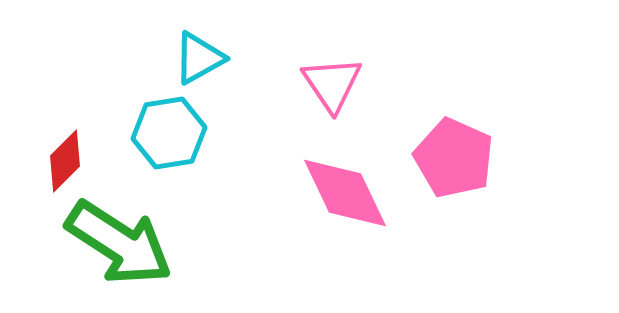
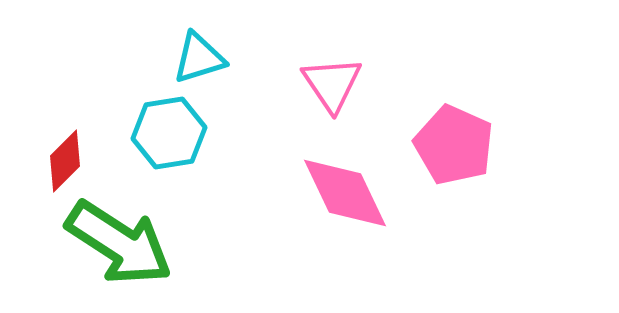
cyan triangle: rotated 12 degrees clockwise
pink pentagon: moved 13 px up
